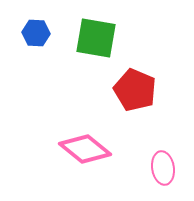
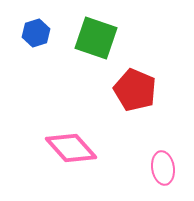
blue hexagon: rotated 20 degrees counterclockwise
green square: rotated 9 degrees clockwise
pink diamond: moved 14 px left, 1 px up; rotated 9 degrees clockwise
